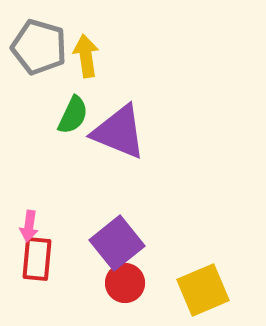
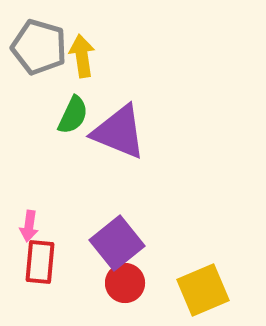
yellow arrow: moved 4 px left
red rectangle: moved 3 px right, 3 px down
